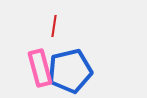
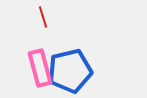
red line: moved 11 px left, 9 px up; rotated 25 degrees counterclockwise
